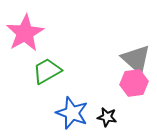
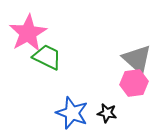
pink star: moved 3 px right
gray triangle: moved 1 px right
green trapezoid: moved 14 px up; rotated 56 degrees clockwise
black star: moved 4 px up
